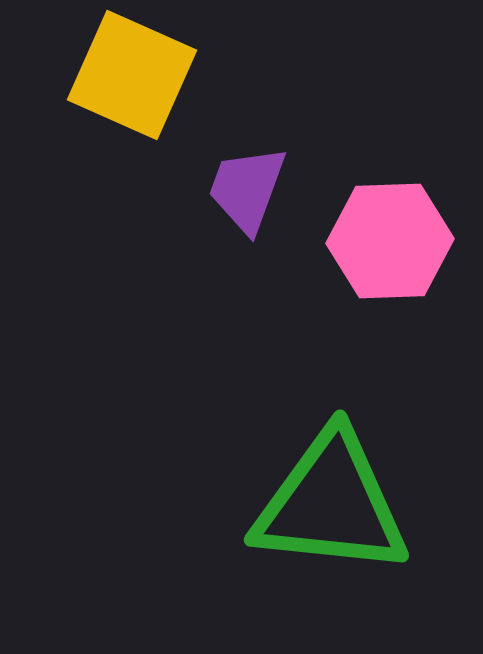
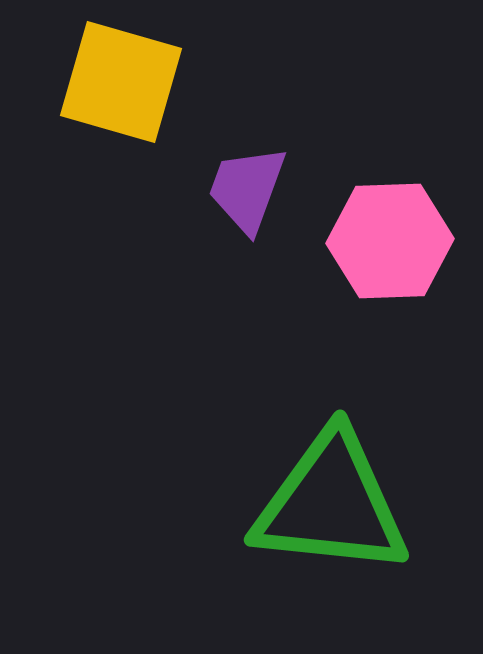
yellow square: moved 11 px left, 7 px down; rotated 8 degrees counterclockwise
